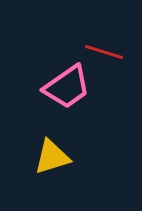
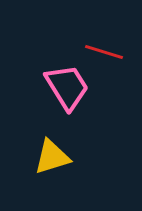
pink trapezoid: rotated 87 degrees counterclockwise
